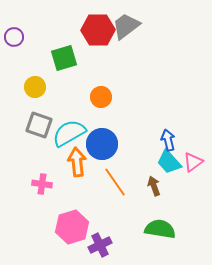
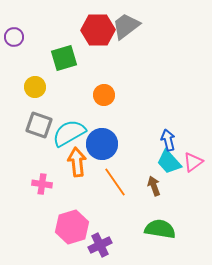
orange circle: moved 3 px right, 2 px up
